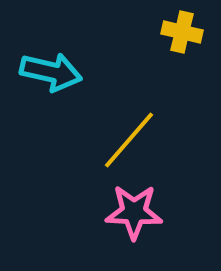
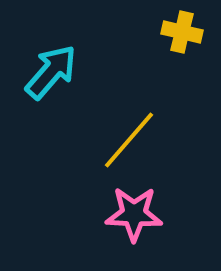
cyan arrow: rotated 62 degrees counterclockwise
pink star: moved 2 px down
